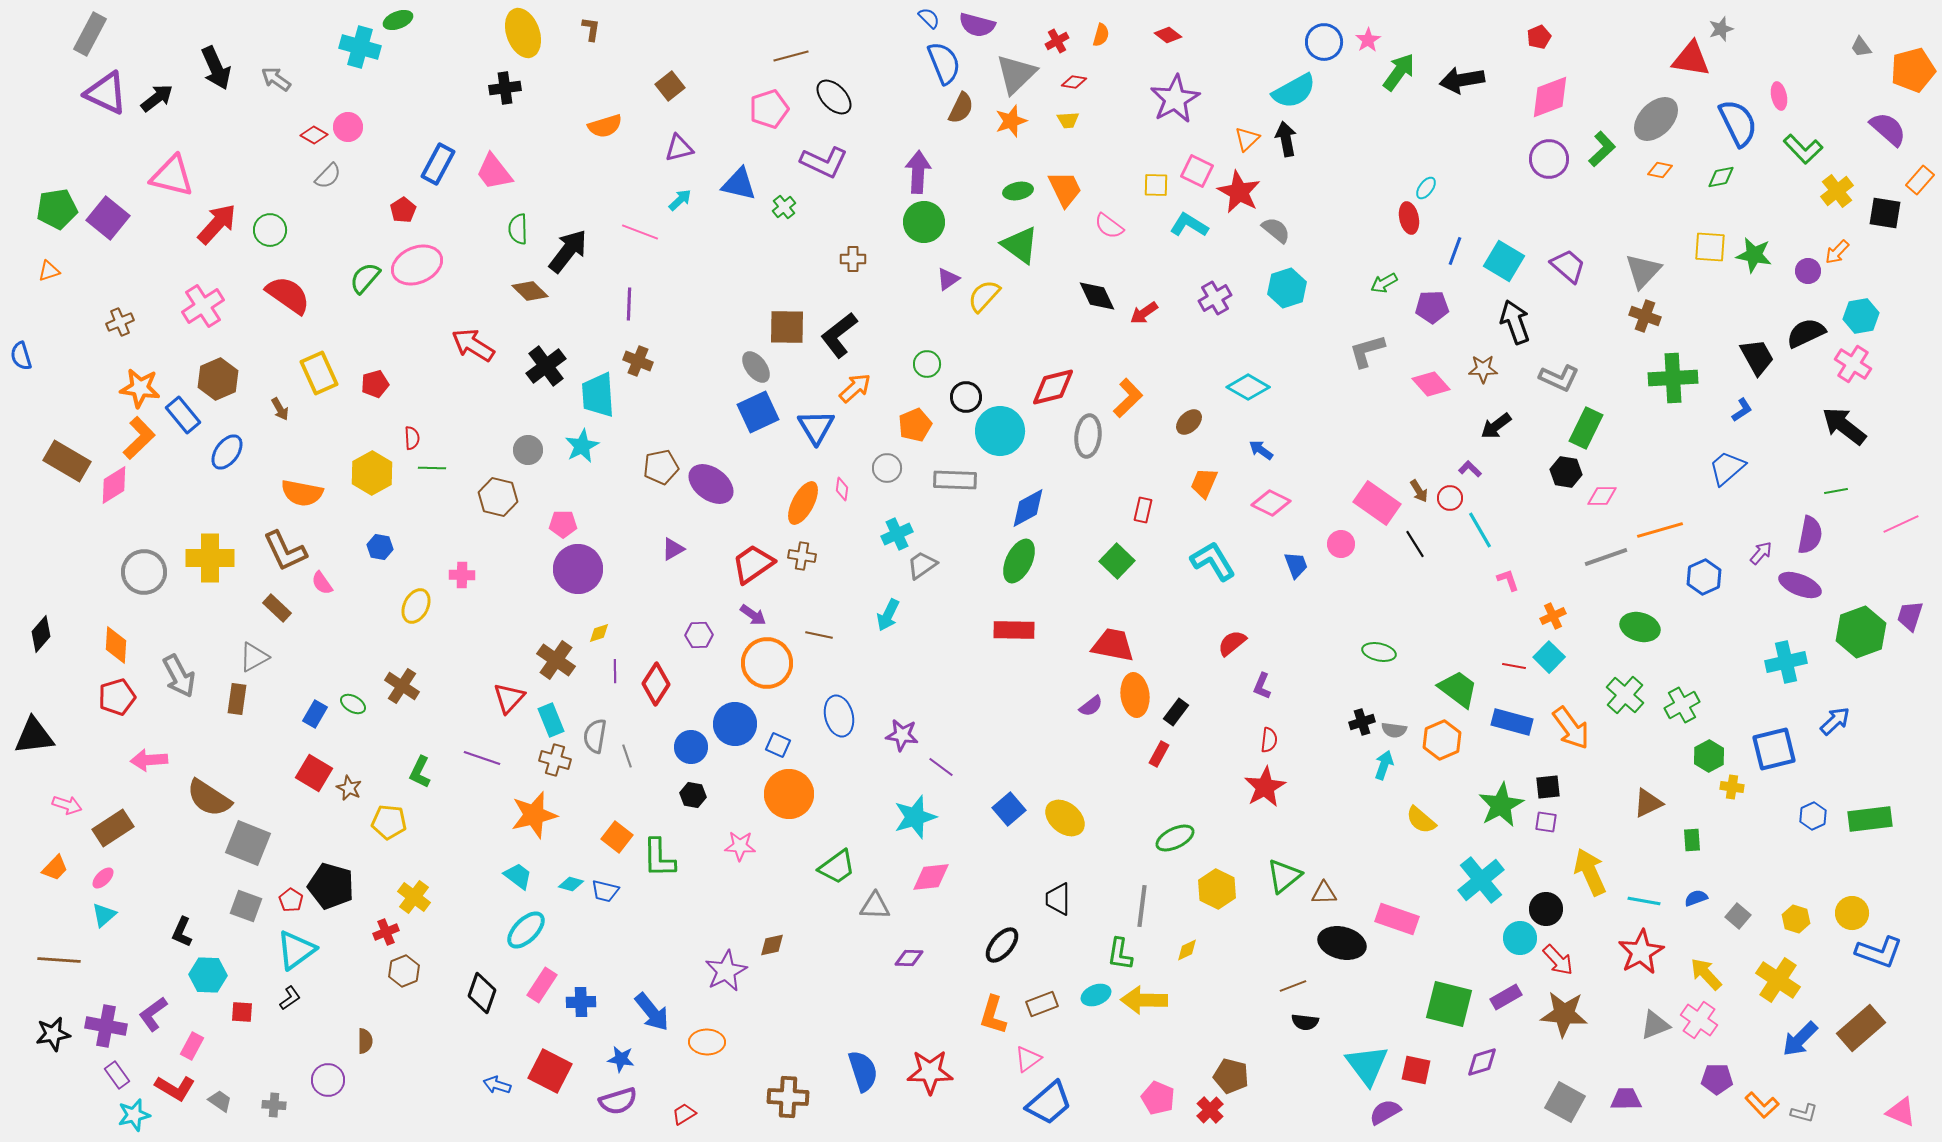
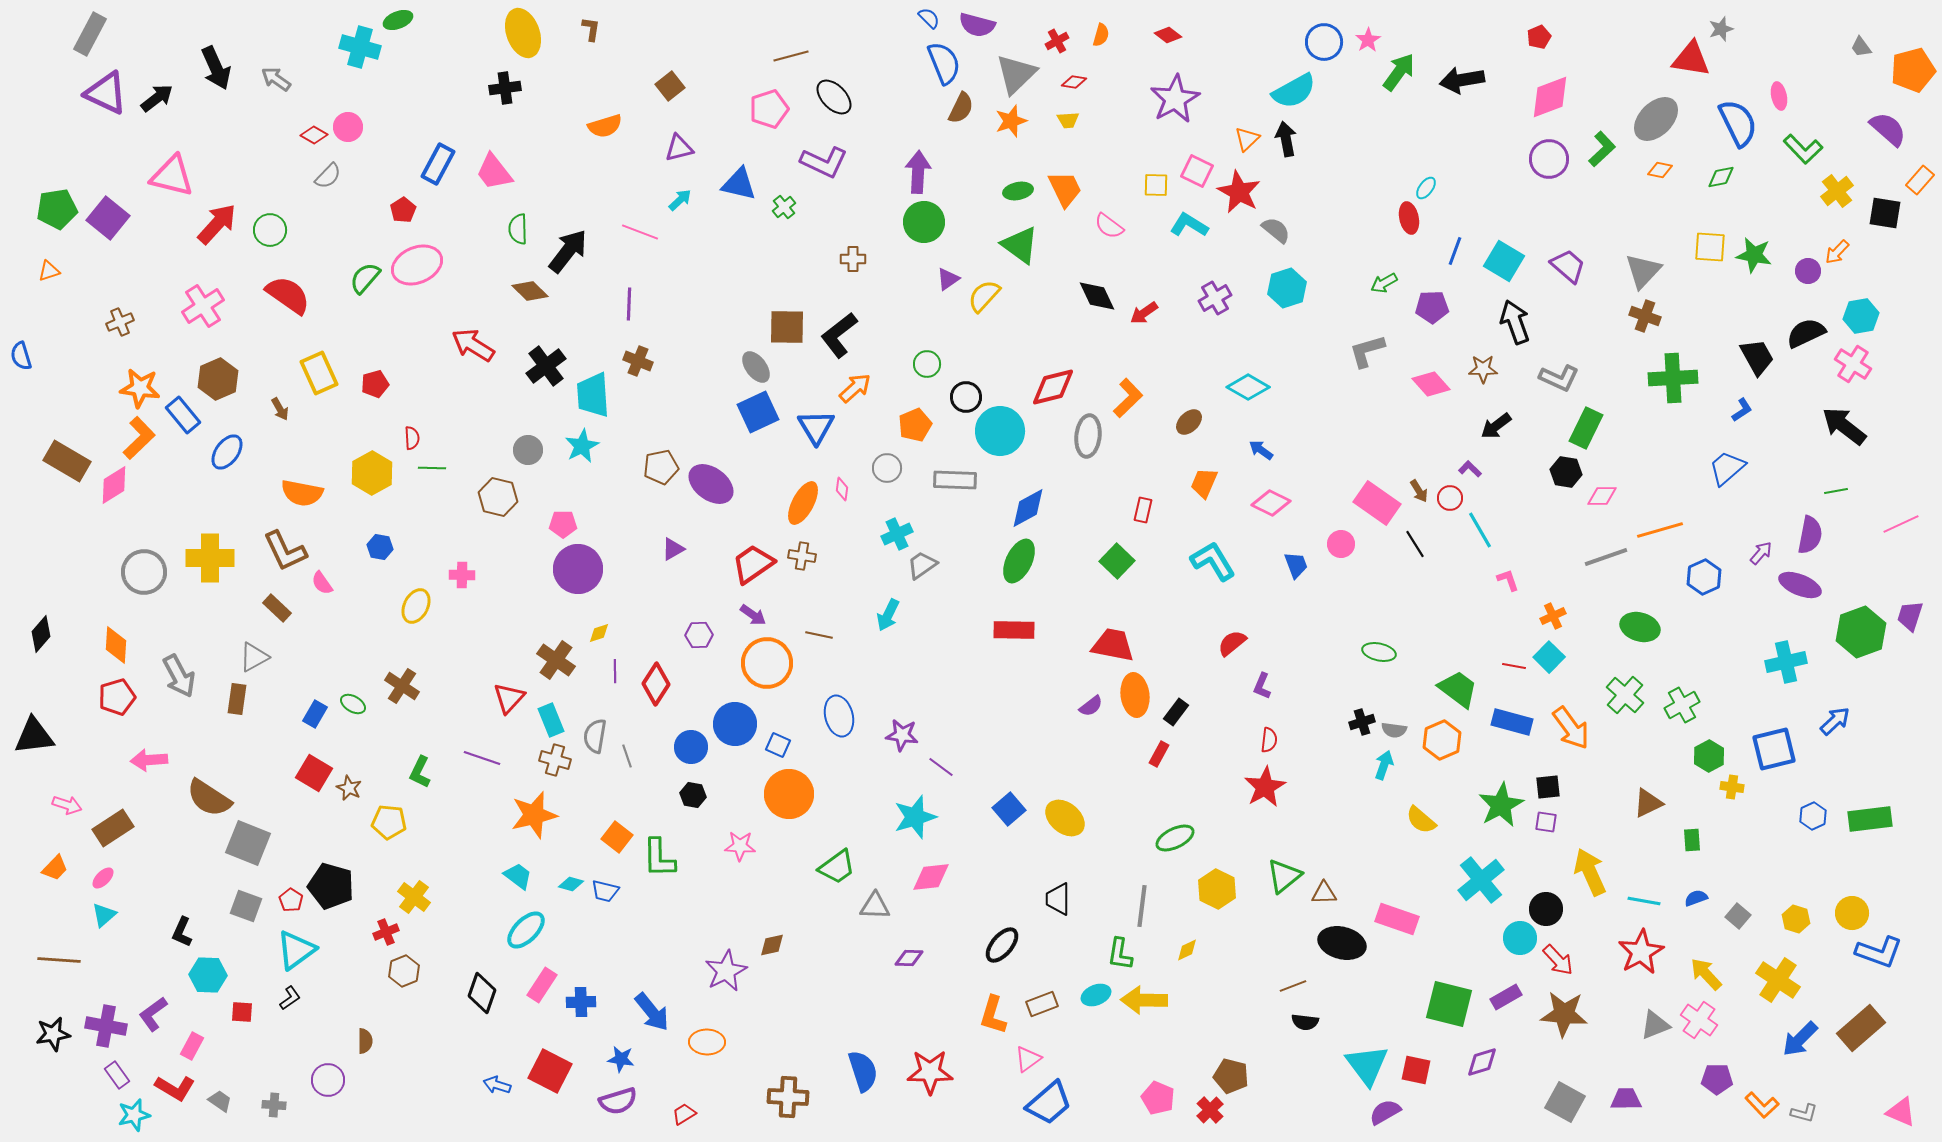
cyan trapezoid at (598, 395): moved 5 px left
